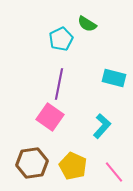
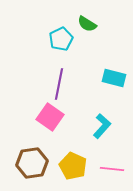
pink line: moved 2 px left, 3 px up; rotated 45 degrees counterclockwise
